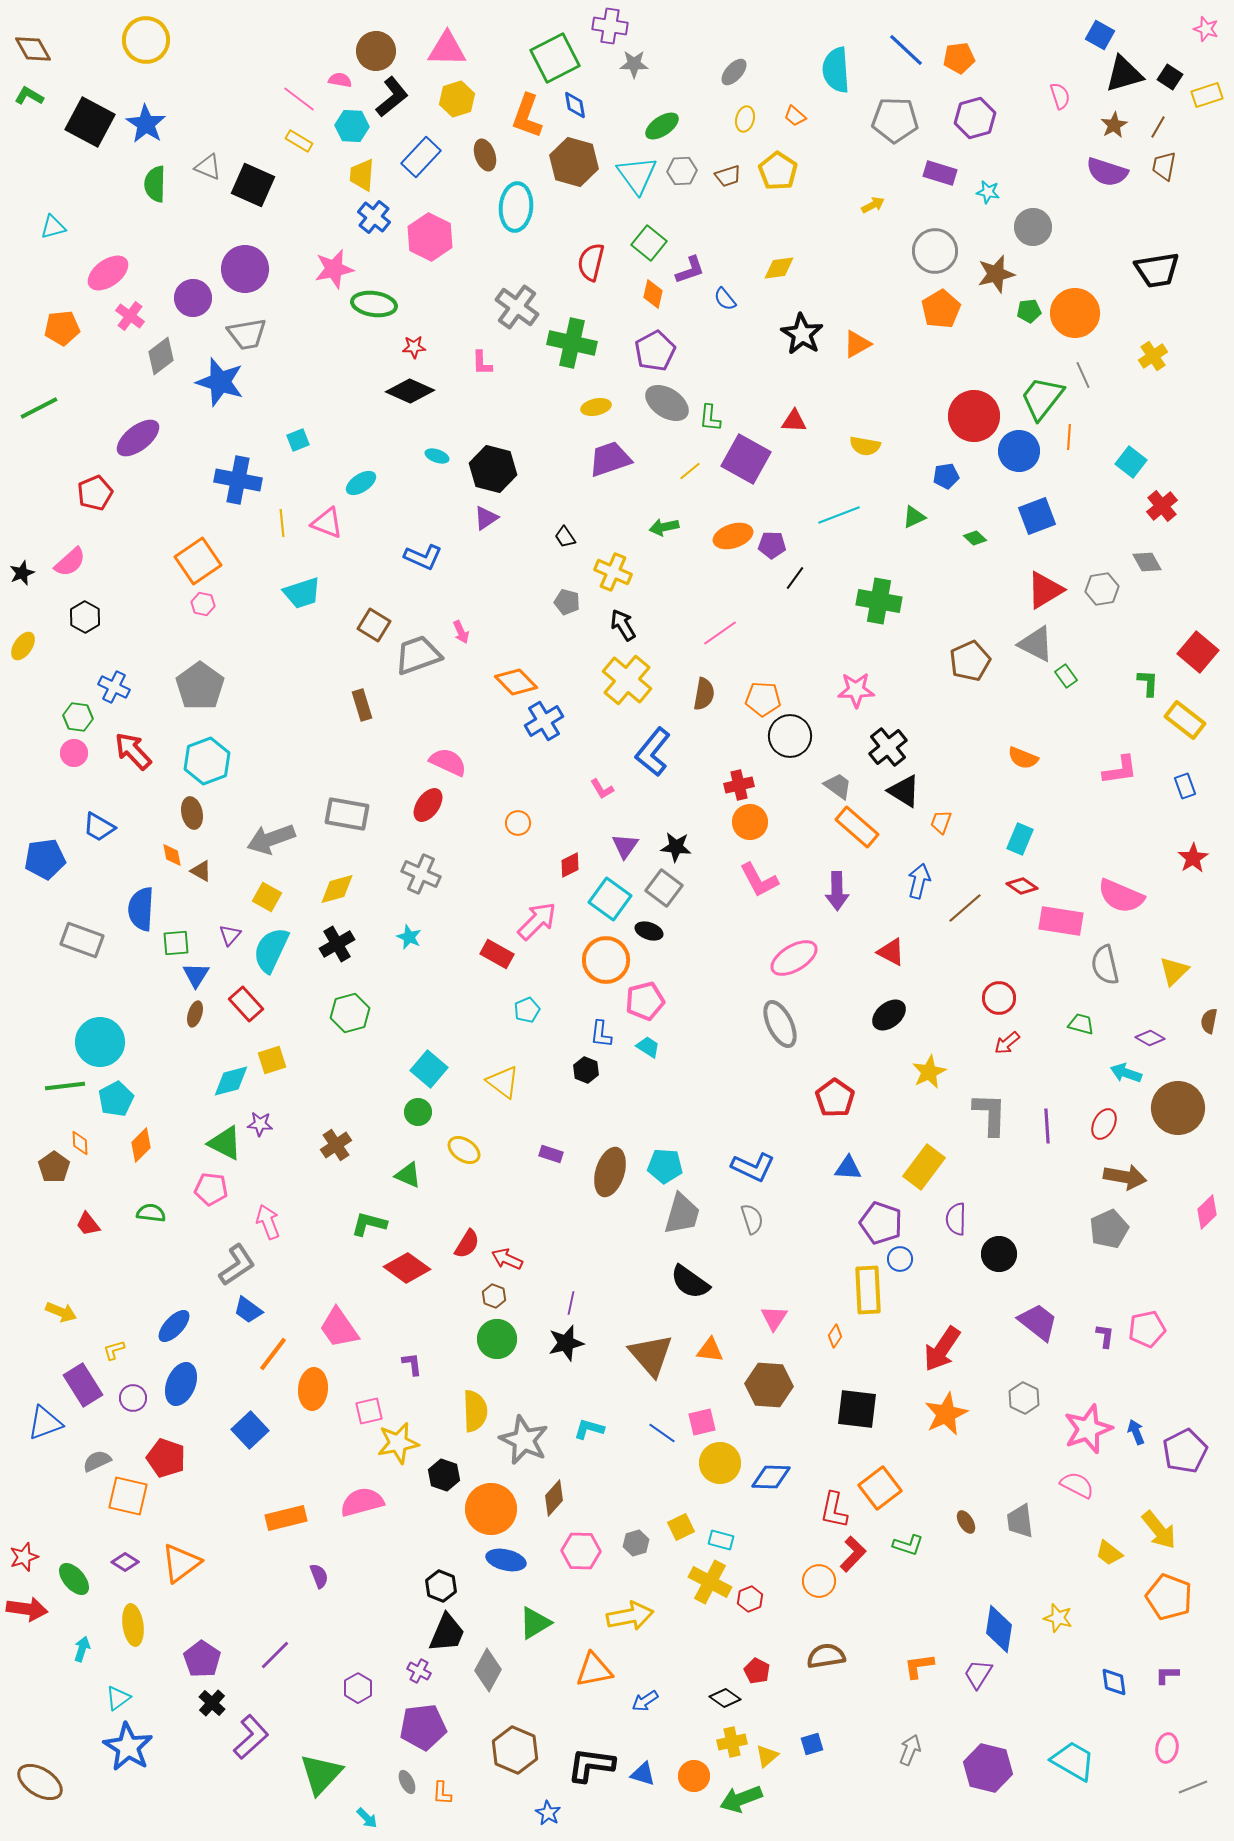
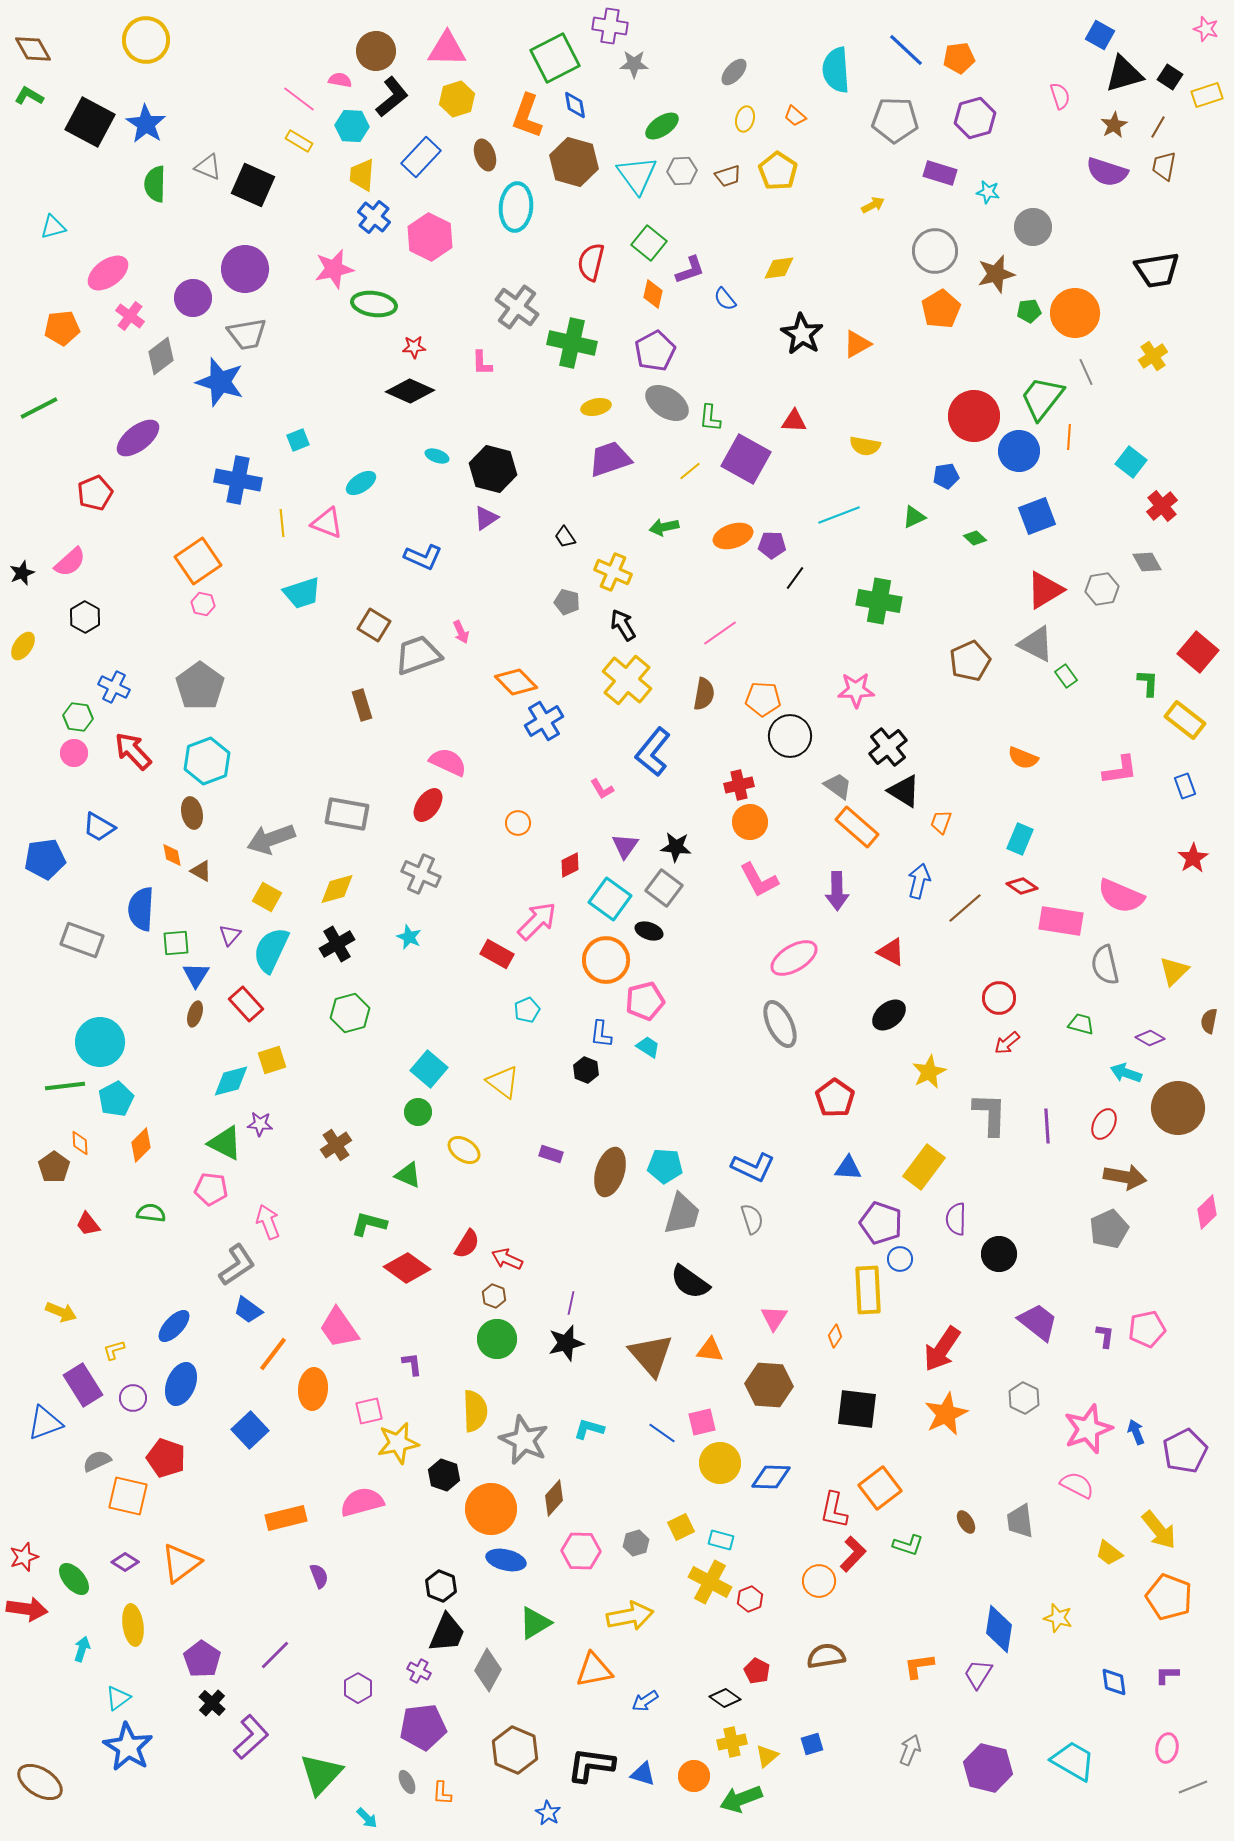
gray line at (1083, 375): moved 3 px right, 3 px up
